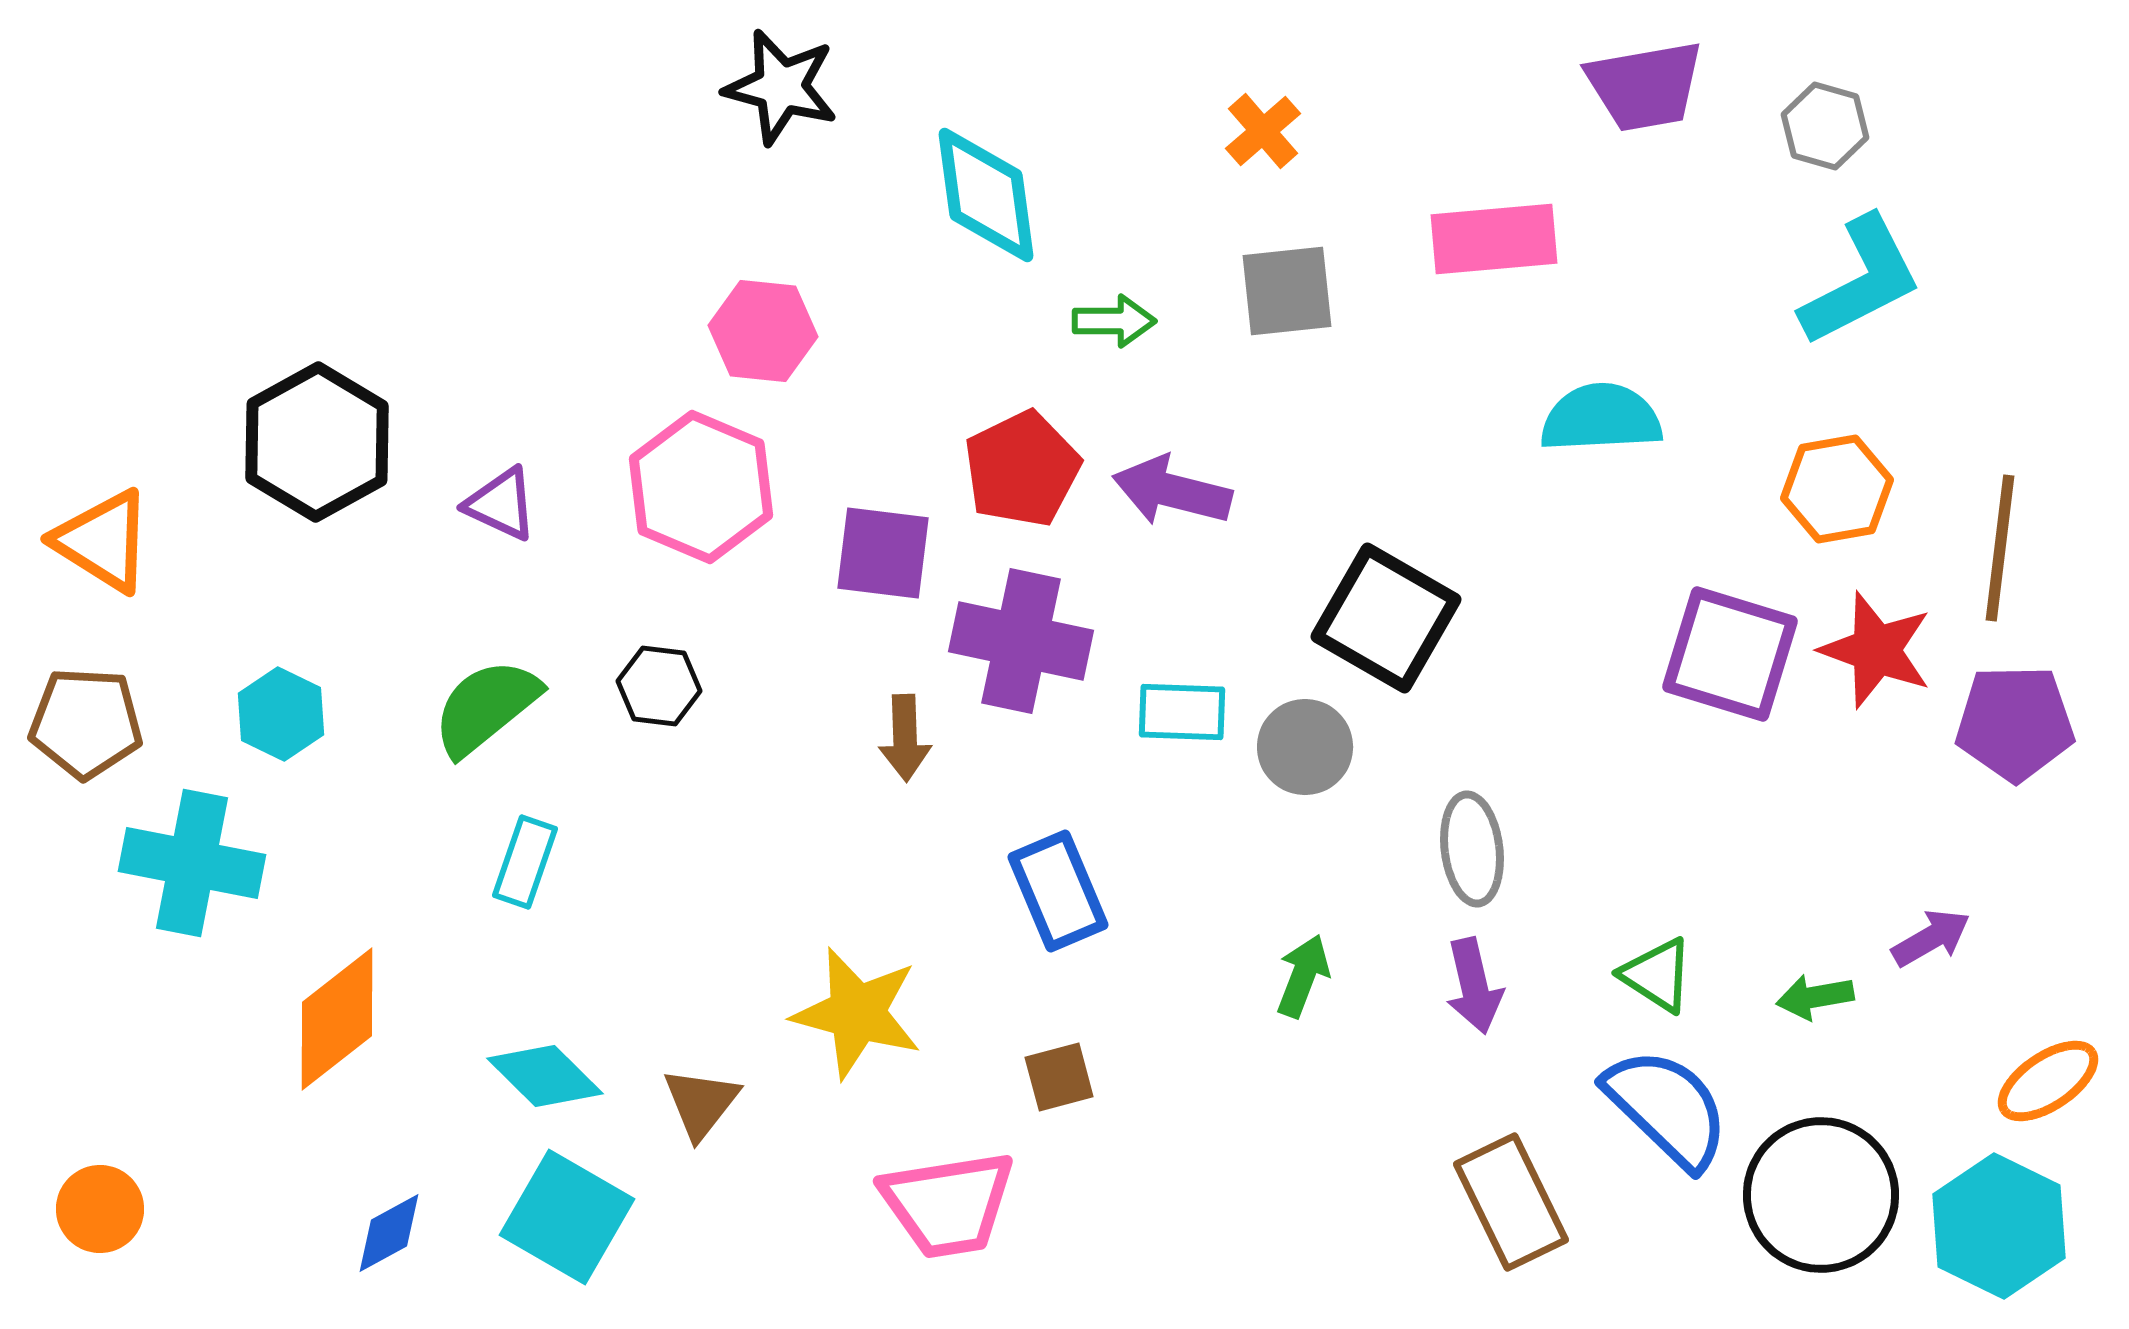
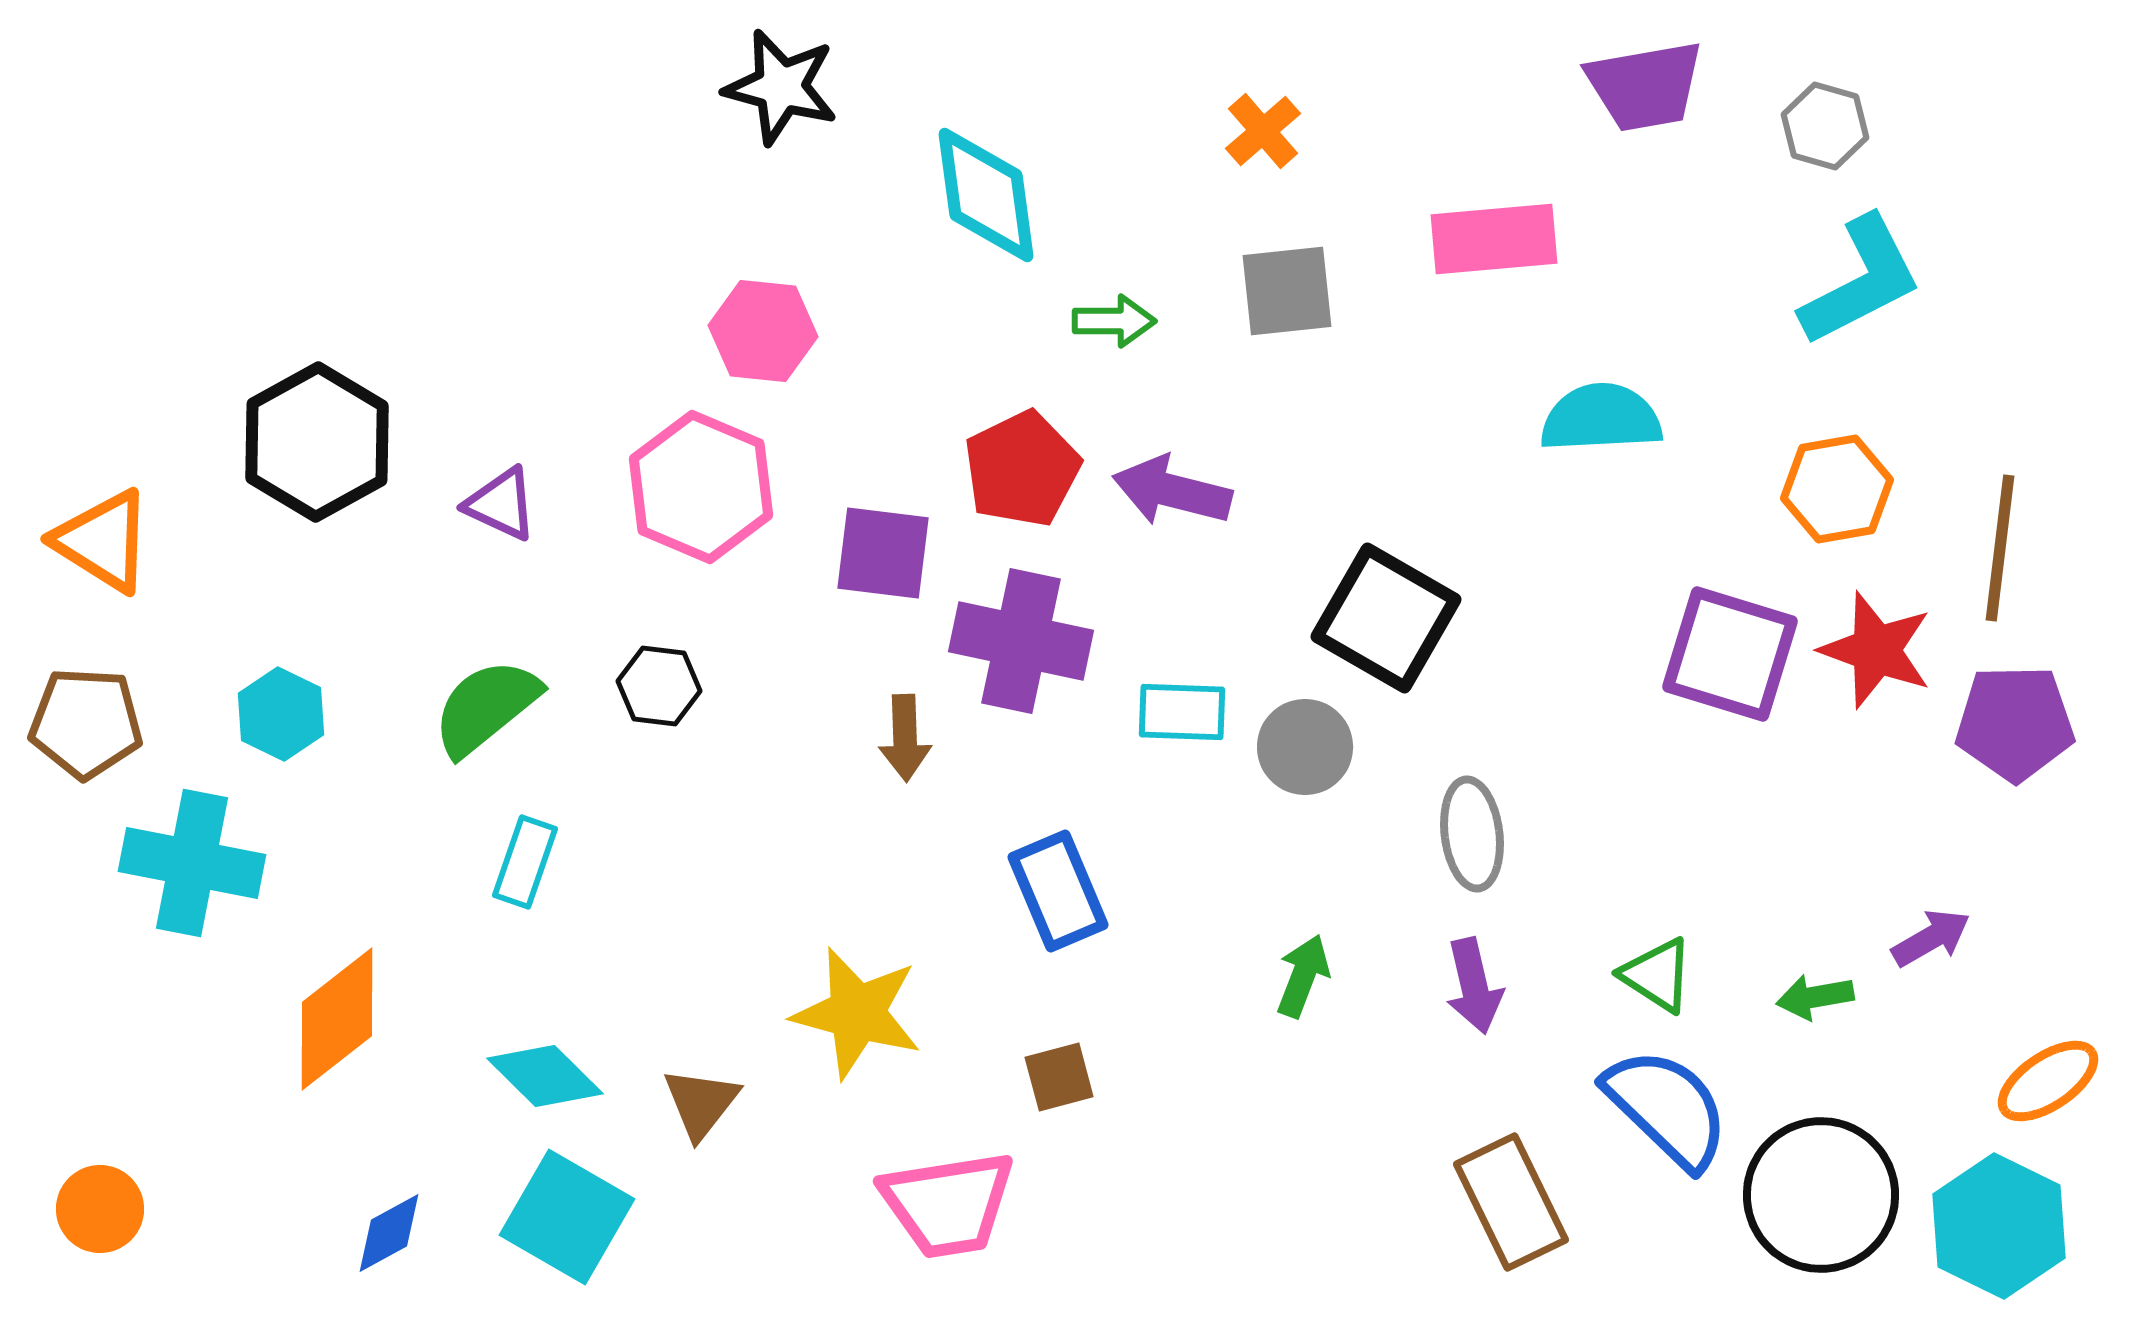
gray ellipse at (1472, 849): moved 15 px up
